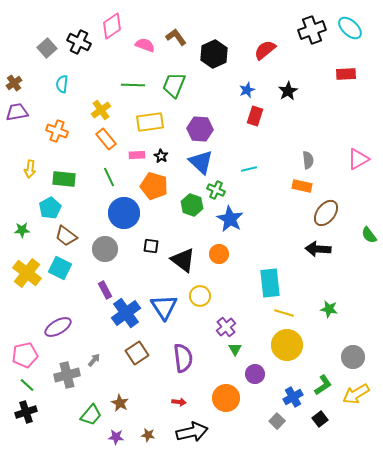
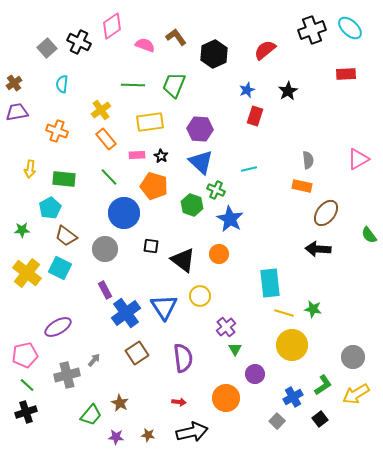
green line at (109, 177): rotated 18 degrees counterclockwise
green star at (329, 309): moved 16 px left
yellow circle at (287, 345): moved 5 px right
